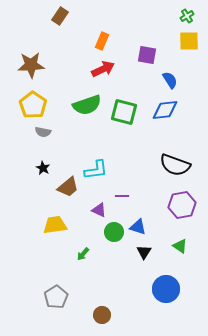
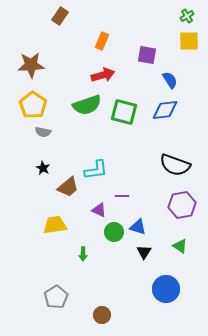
red arrow: moved 6 px down; rotated 10 degrees clockwise
green arrow: rotated 40 degrees counterclockwise
